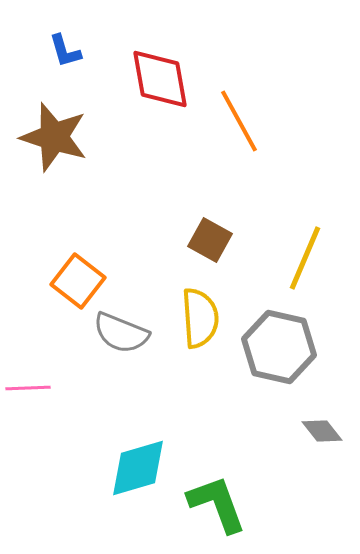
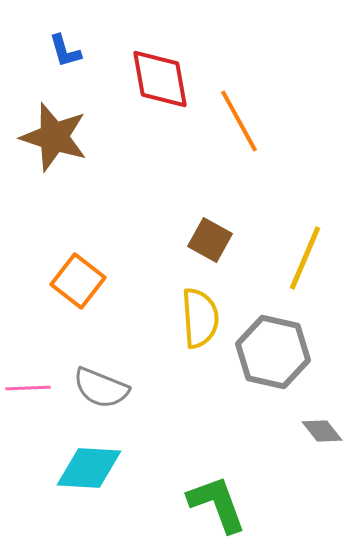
gray semicircle: moved 20 px left, 55 px down
gray hexagon: moved 6 px left, 5 px down
cyan diamond: moved 49 px left; rotated 20 degrees clockwise
